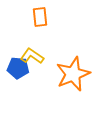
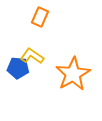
orange rectangle: rotated 30 degrees clockwise
orange star: rotated 8 degrees counterclockwise
